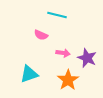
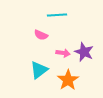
cyan line: rotated 18 degrees counterclockwise
purple star: moved 3 px left, 6 px up
cyan triangle: moved 10 px right, 4 px up; rotated 18 degrees counterclockwise
